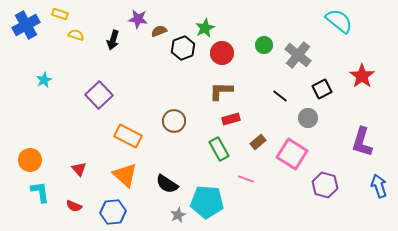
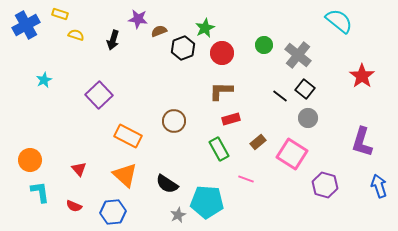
black square: moved 17 px left; rotated 24 degrees counterclockwise
